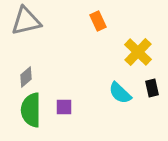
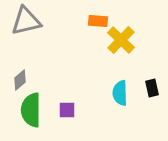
orange rectangle: rotated 60 degrees counterclockwise
yellow cross: moved 17 px left, 12 px up
gray diamond: moved 6 px left, 3 px down
cyan semicircle: rotated 45 degrees clockwise
purple square: moved 3 px right, 3 px down
